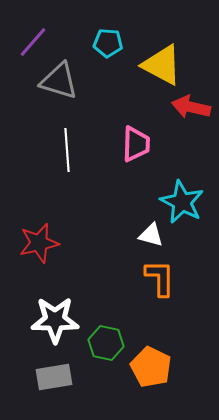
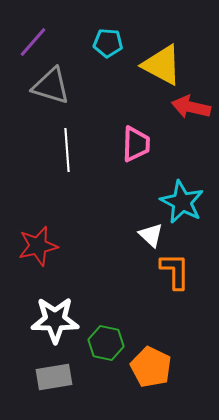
gray triangle: moved 8 px left, 5 px down
white triangle: rotated 28 degrees clockwise
red star: moved 1 px left, 3 px down
orange L-shape: moved 15 px right, 7 px up
